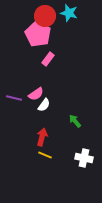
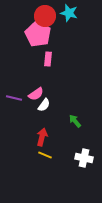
pink rectangle: rotated 32 degrees counterclockwise
